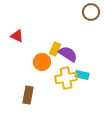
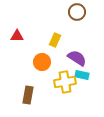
brown circle: moved 14 px left
red triangle: rotated 24 degrees counterclockwise
yellow rectangle: moved 9 px up
purple semicircle: moved 9 px right, 4 px down
yellow cross: moved 1 px left, 4 px down
